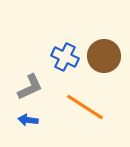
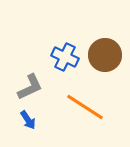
brown circle: moved 1 px right, 1 px up
blue arrow: rotated 132 degrees counterclockwise
